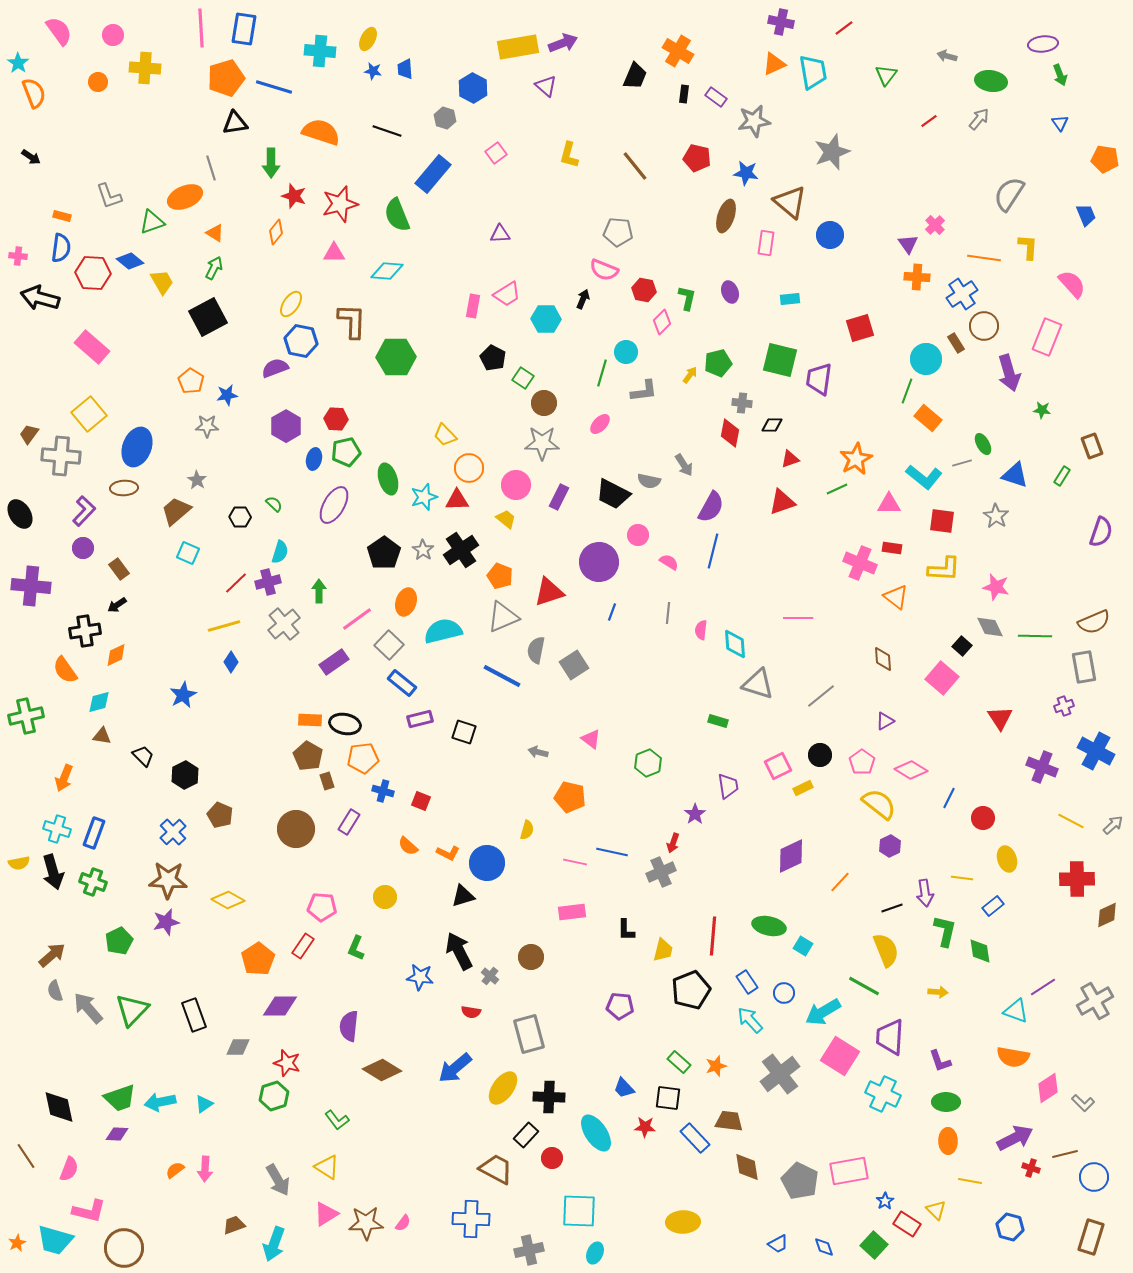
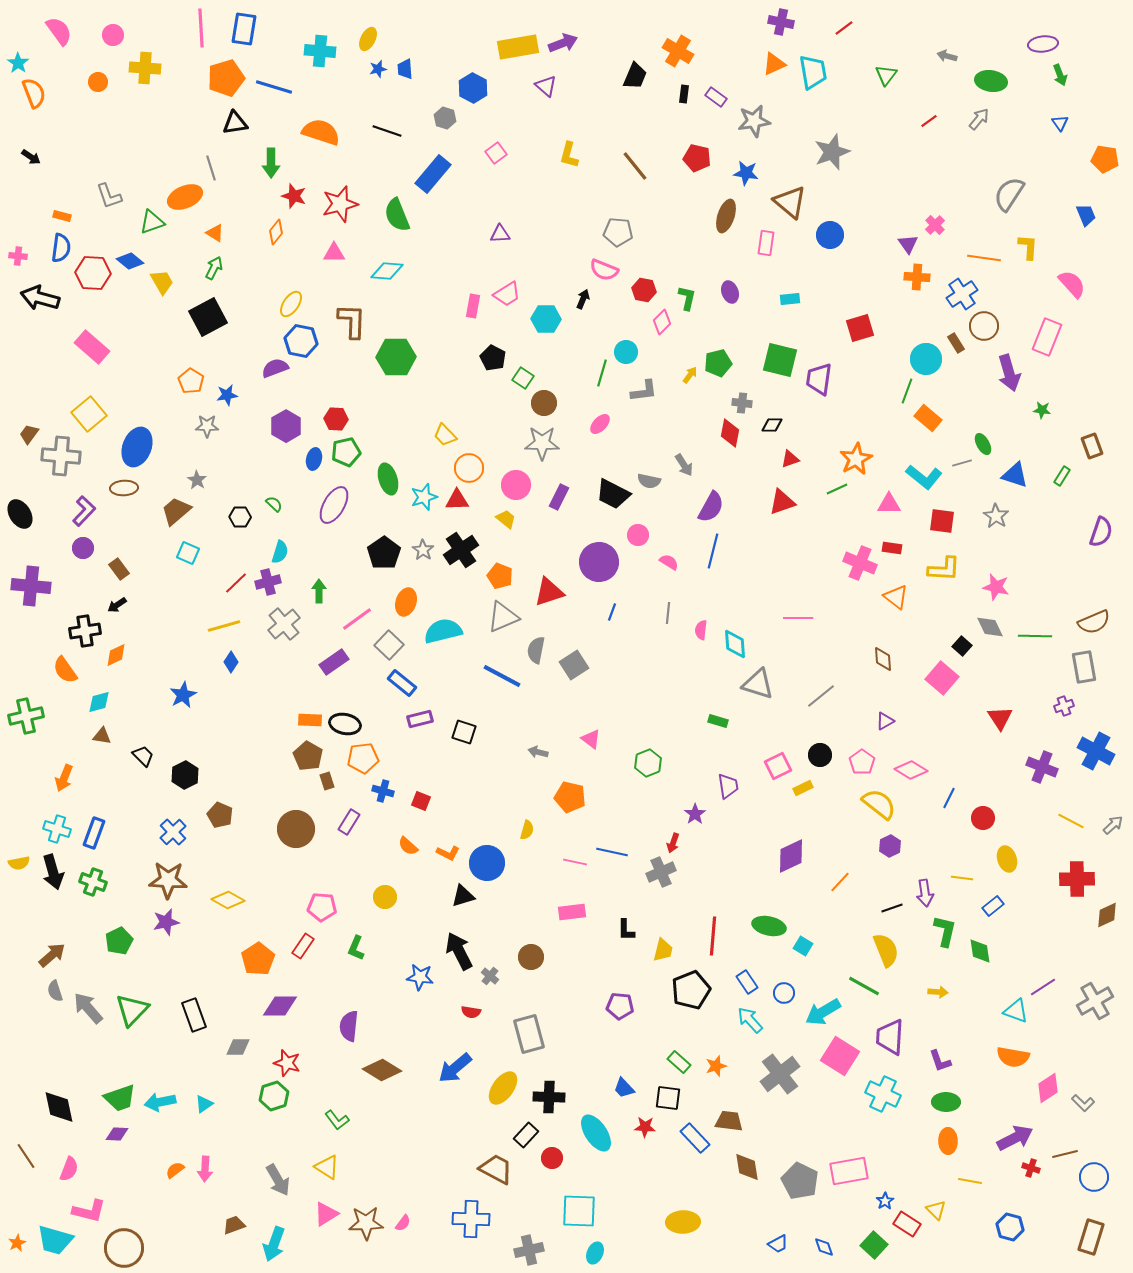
blue star at (373, 71): moved 5 px right, 2 px up; rotated 24 degrees counterclockwise
